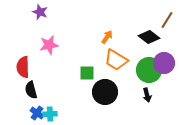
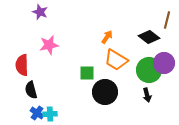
brown line: rotated 18 degrees counterclockwise
red semicircle: moved 1 px left, 2 px up
